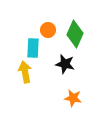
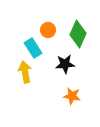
green diamond: moved 3 px right
cyan rectangle: rotated 36 degrees counterclockwise
black star: rotated 18 degrees counterclockwise
orange star: moved 1 px left, 2 px up
